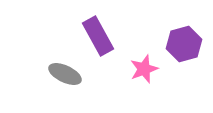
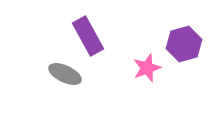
purple rectangle: moved 10 px left
pink star: moved 3 px right, 1 px up
